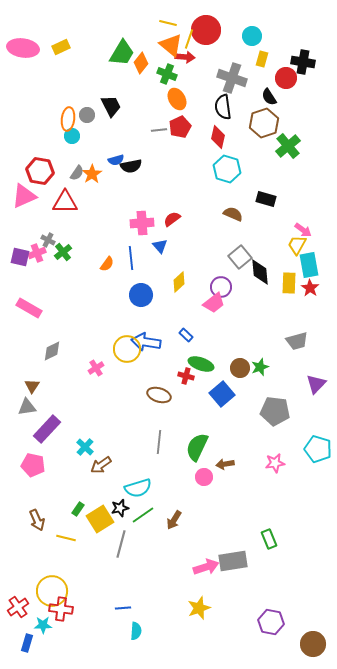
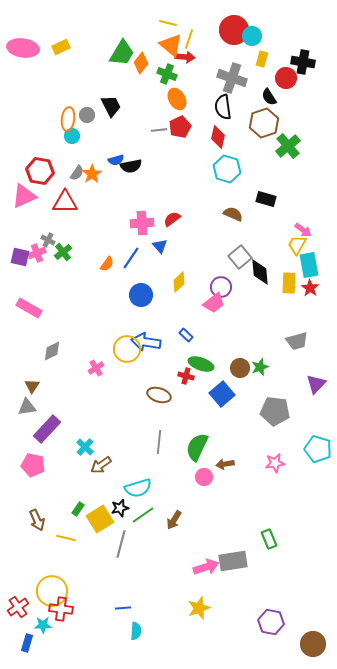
red circle at (206, 30): moved 28 px right
blue line at (131, 258): rotated 40 degrees clockwise
